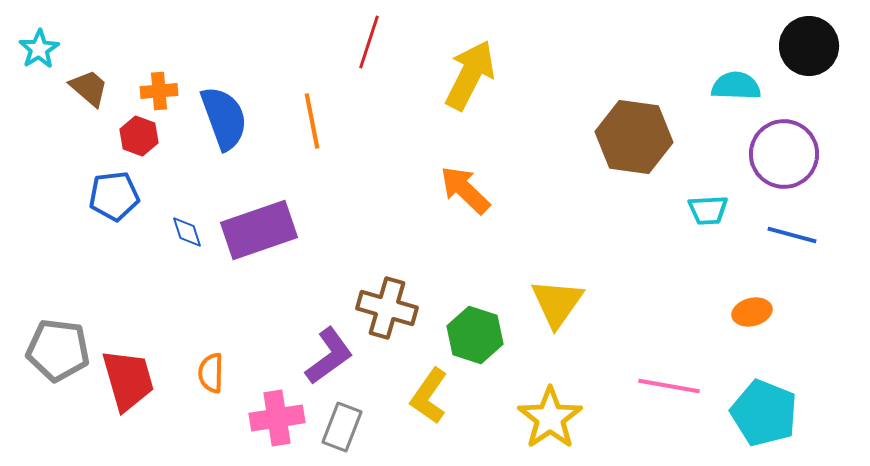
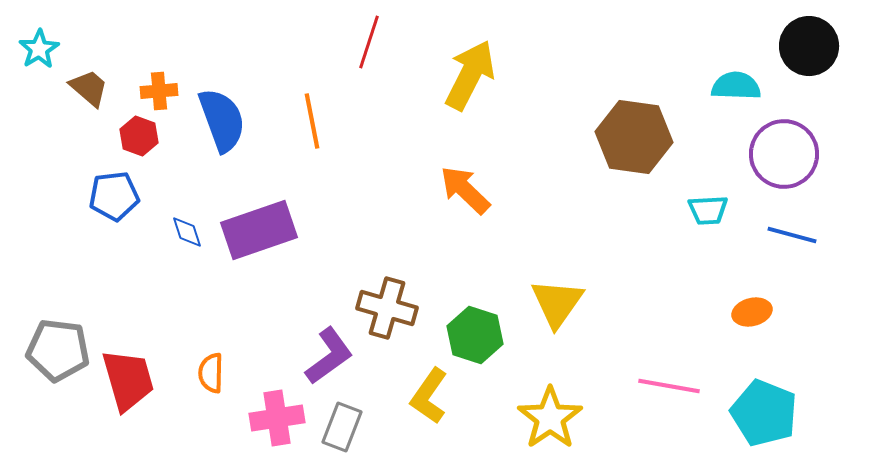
blue semicircle: moved 2 px left, 2 px down
